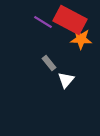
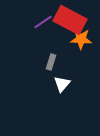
purple line: rotated 66 degrees counterclockwise
gray rectangle: moved 2 px right, 1 px up; rotated 56 degrees clockwise
white triangle: moved 4 px left, 4 px down
